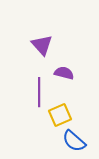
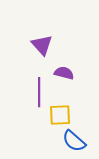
yellow square: rotated 20 degrees clockwise
